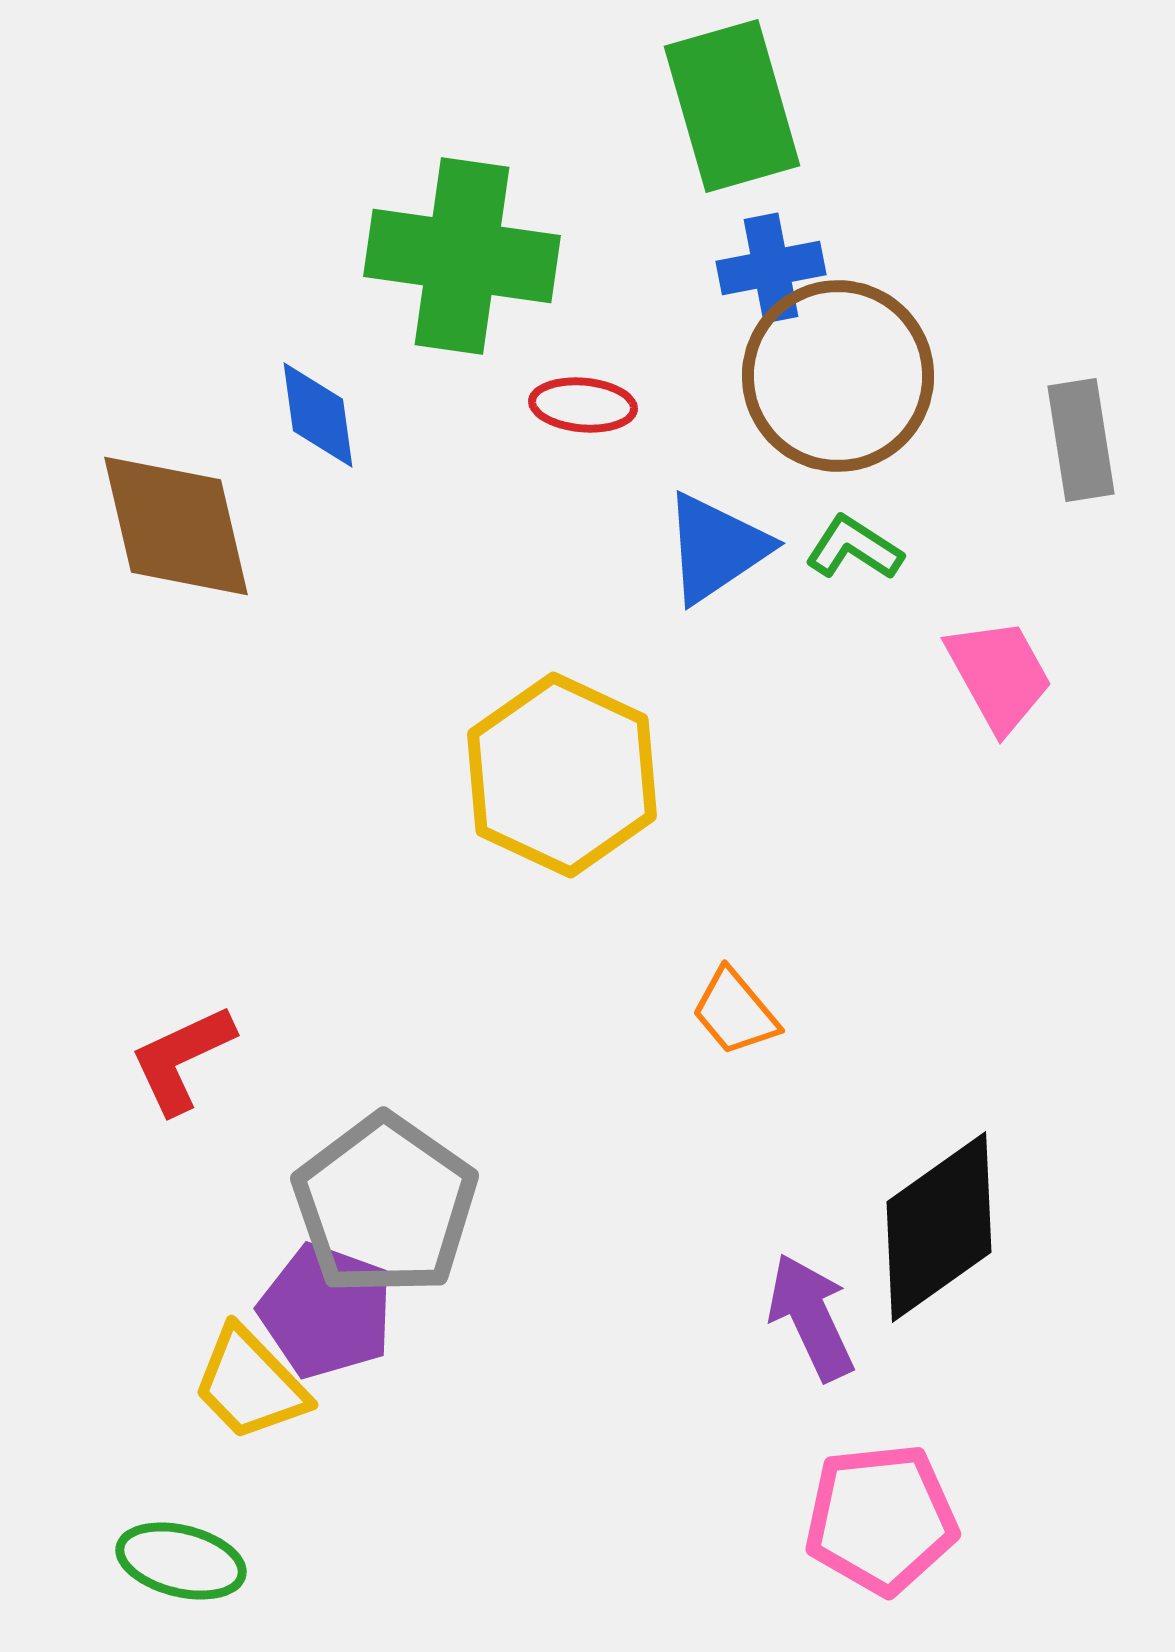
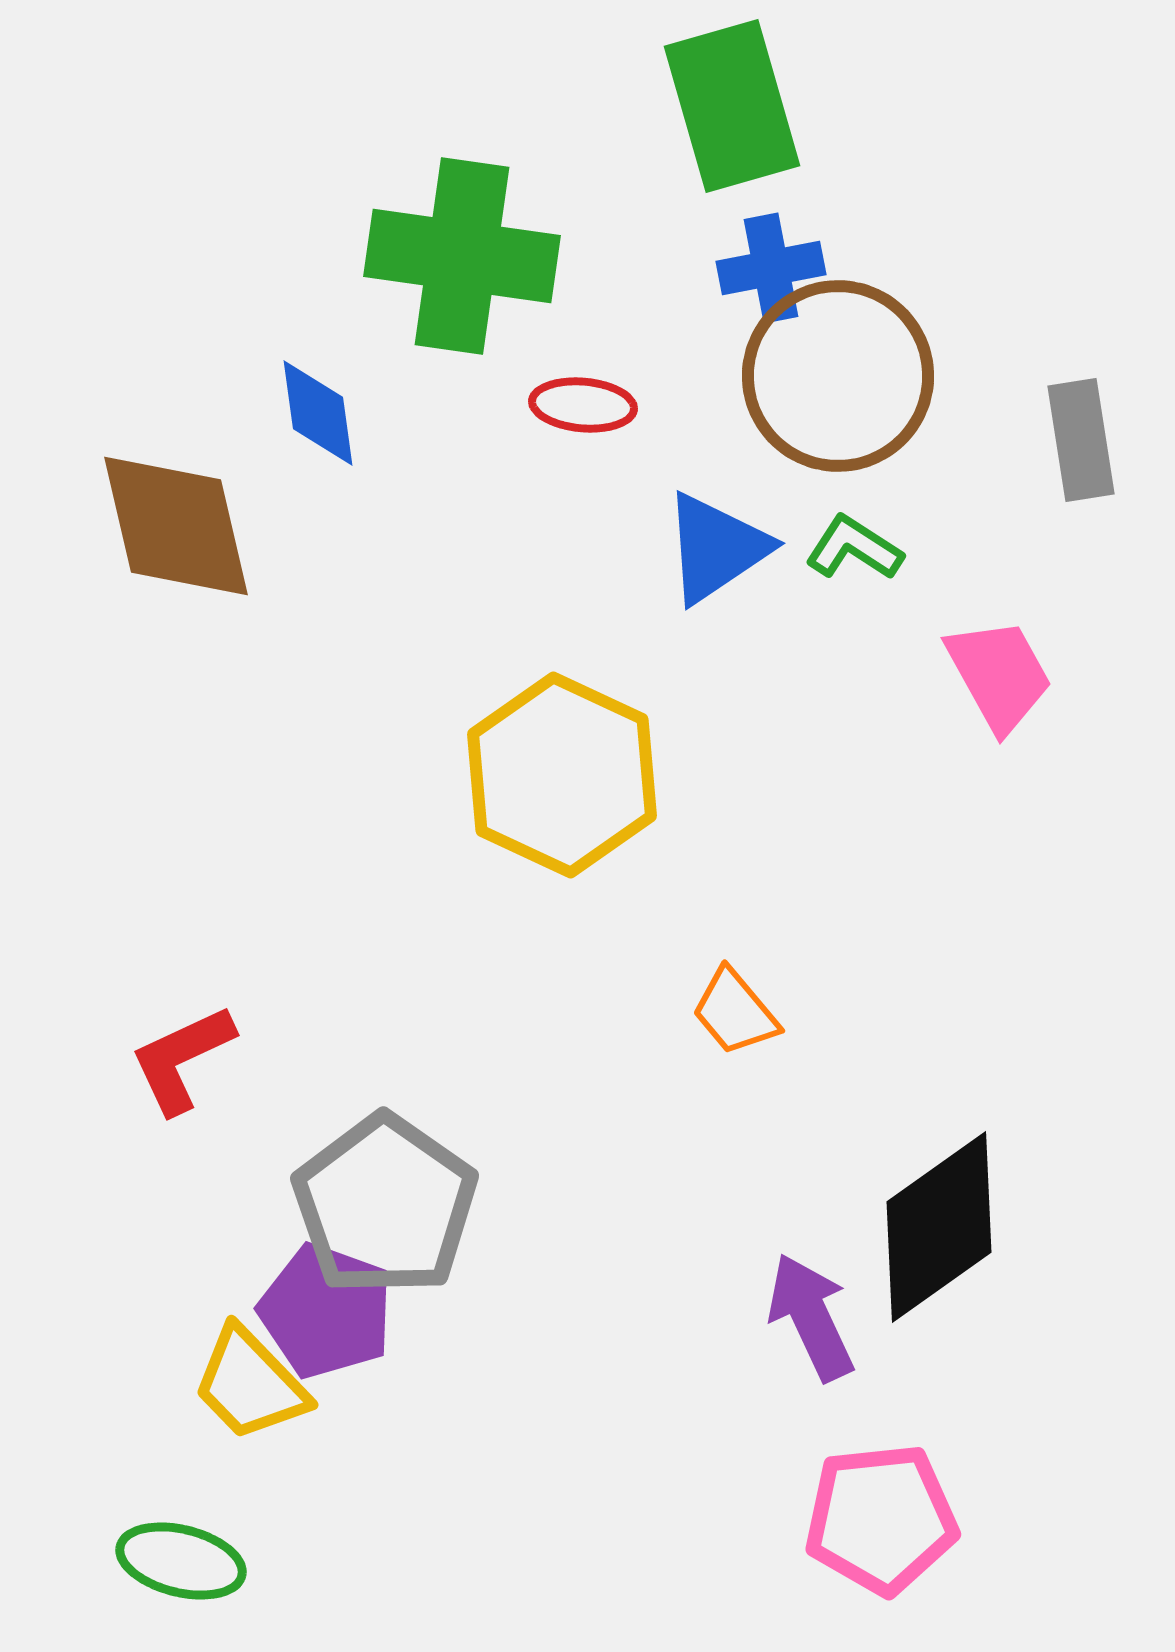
blue diamond: moved 2 px up
